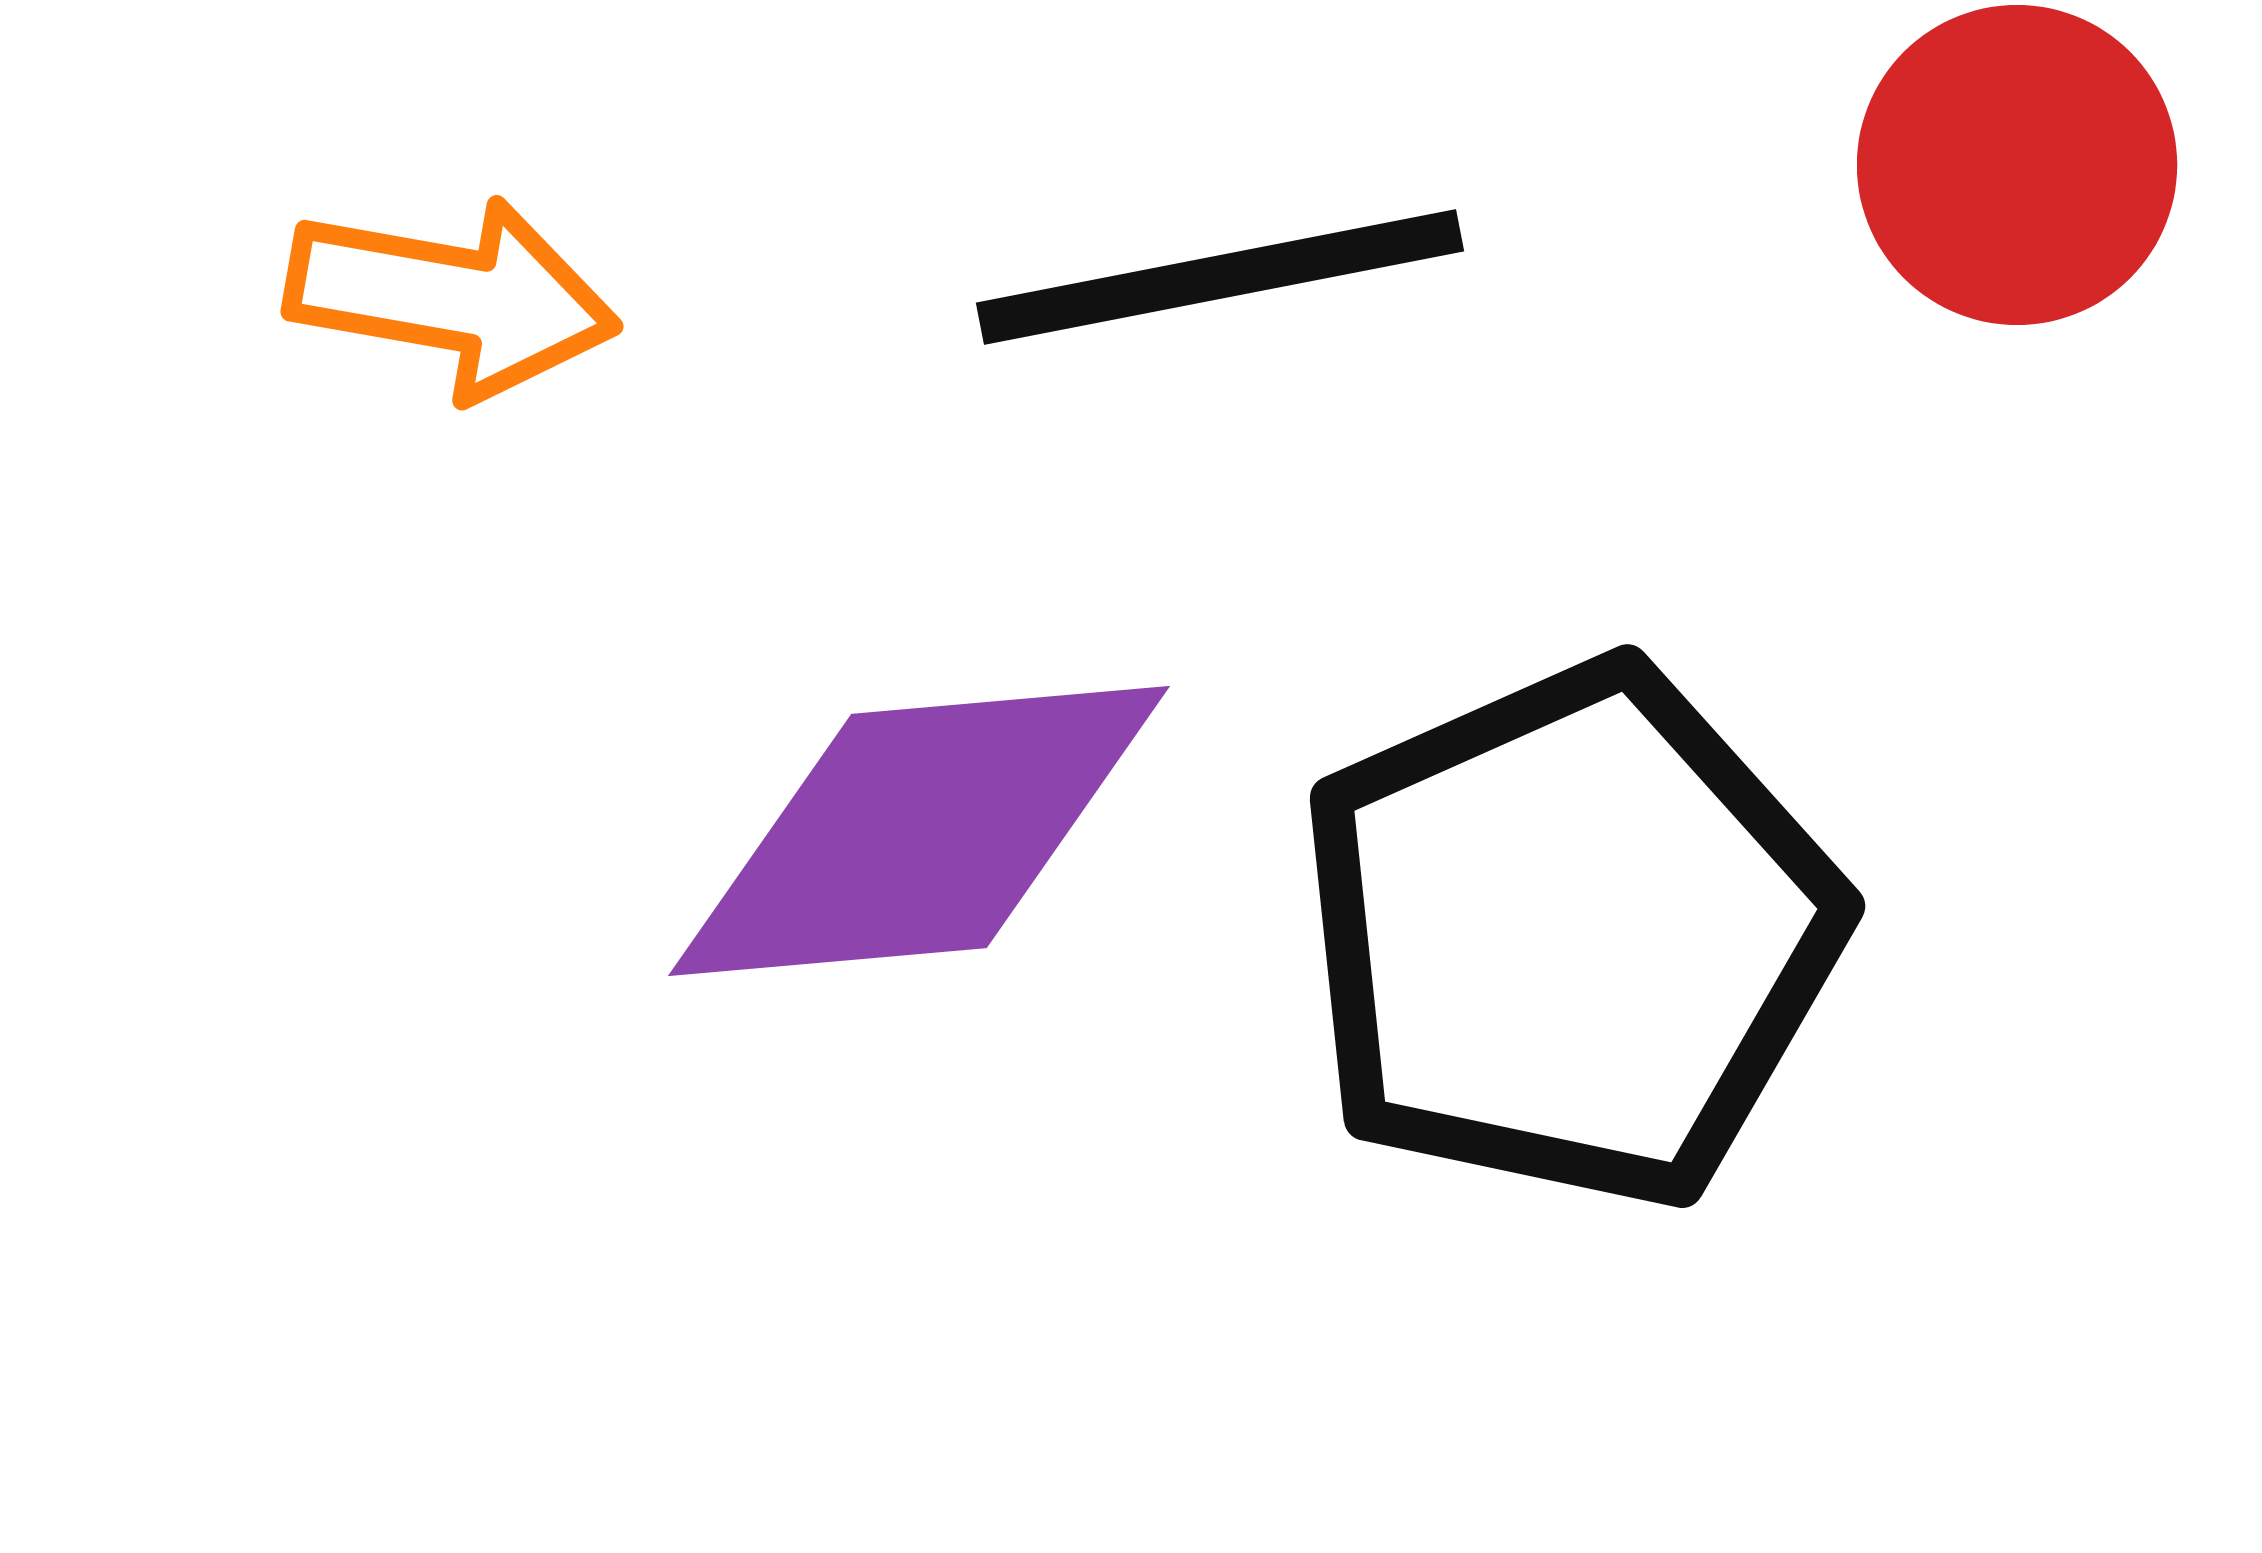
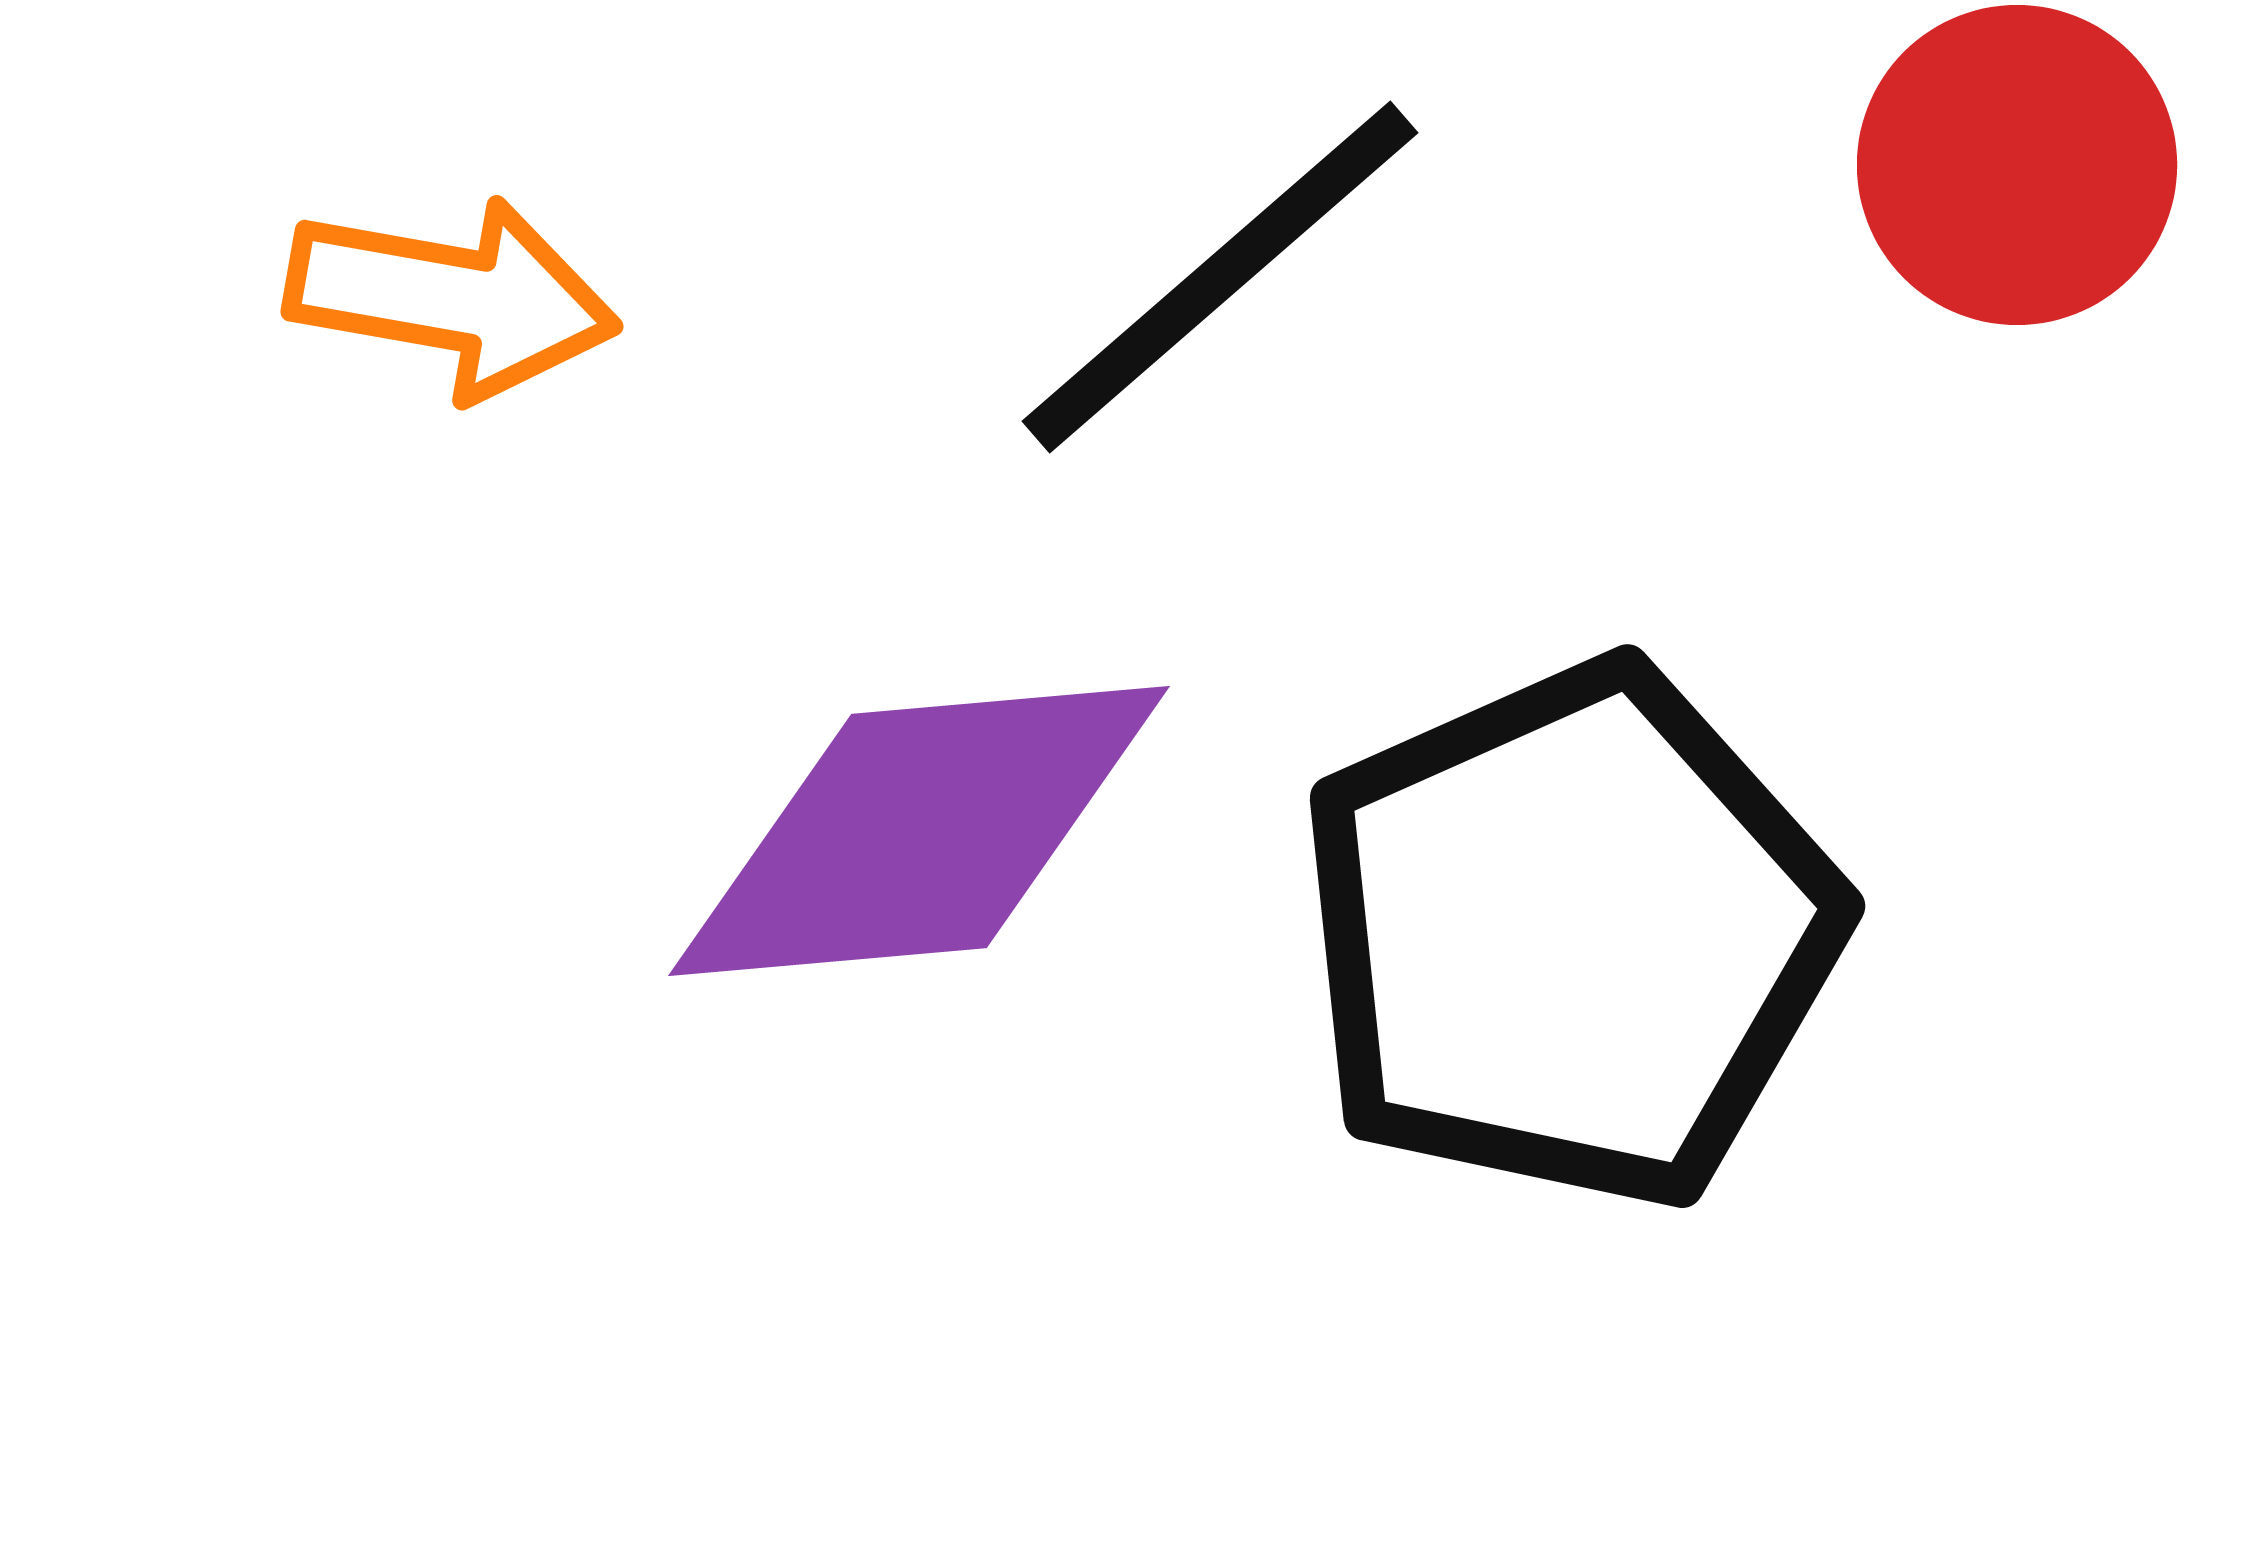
black line: rotated 30 degrees counterclockwise
